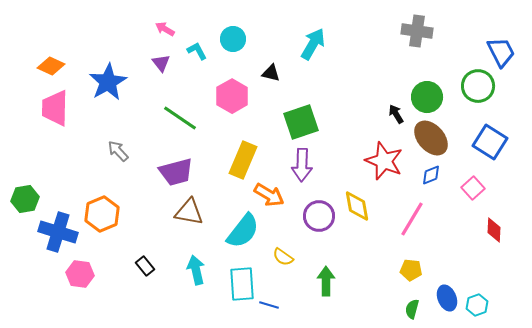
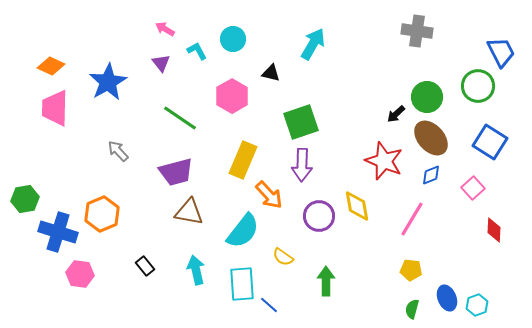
black arrow at (396, 114): rotated 102 degrees counterclockwise
orange arrow at (269, 195): rotated 16 degrees clockwise
blue line at (269, 305): rotated 24 degrees clockwise
